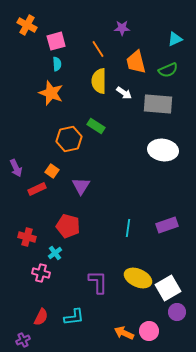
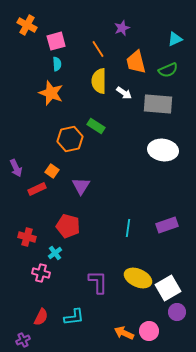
purple star: rotated 21 degrees counterclockwise
orange hexagon: moved 1 px right
